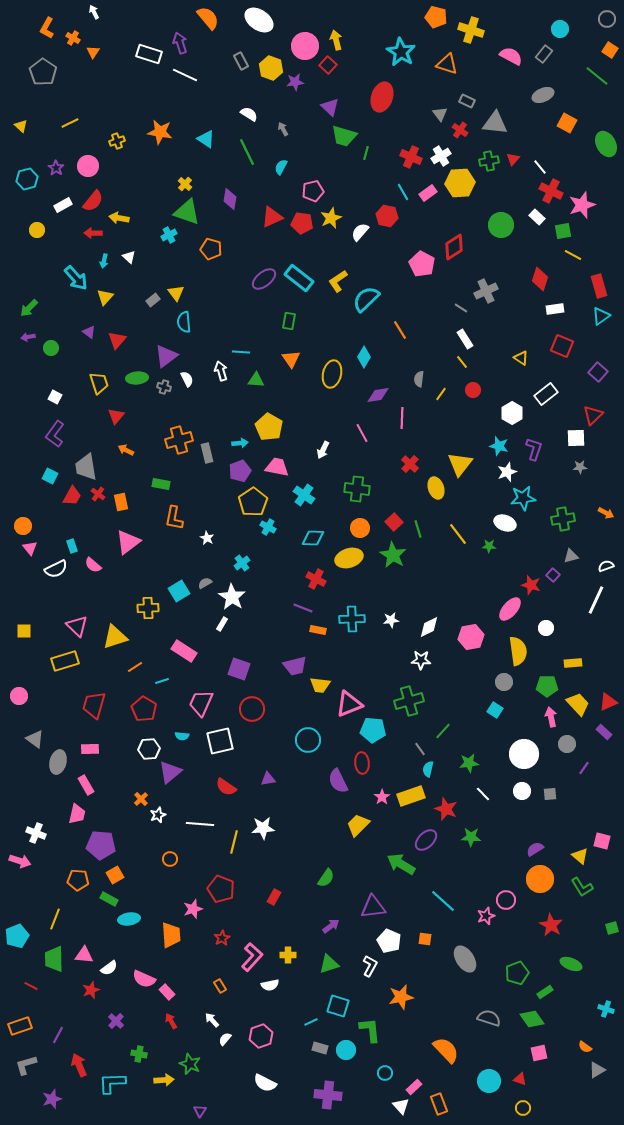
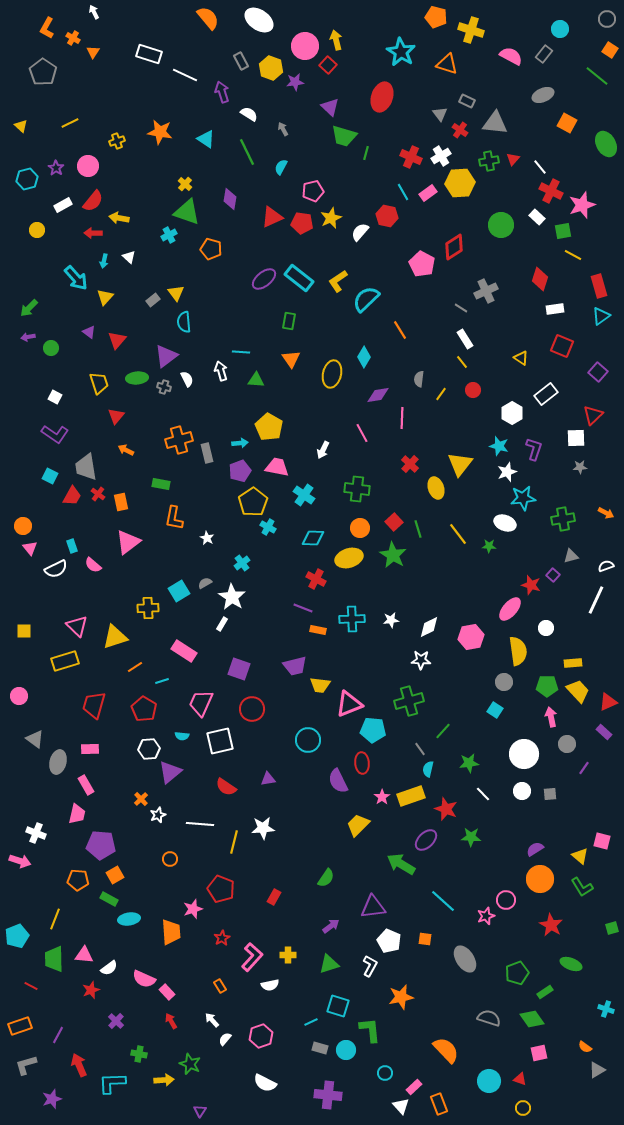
purple arrow at (180, 43): moved 42 px right, 49 px down
purple L-shape at (55, 434): rotated 92 degrees counterclockwise
yellow trapezoid at (578, 704): moved 13 px up
orange trapezoid at (171, 935): moved 3 px up
